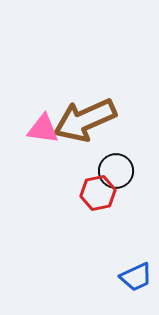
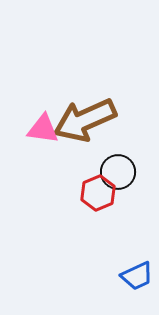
black circle: moved 2 px right, 1 px down
red hexagon: rotated 12 degrees counterclockwise
blue trapezoid: moved 1 px right, 1 px up
